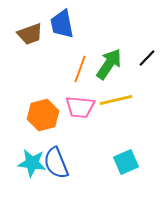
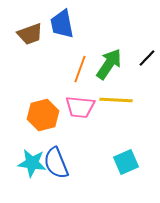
yellow line: rotated 16 degrees clockwise
